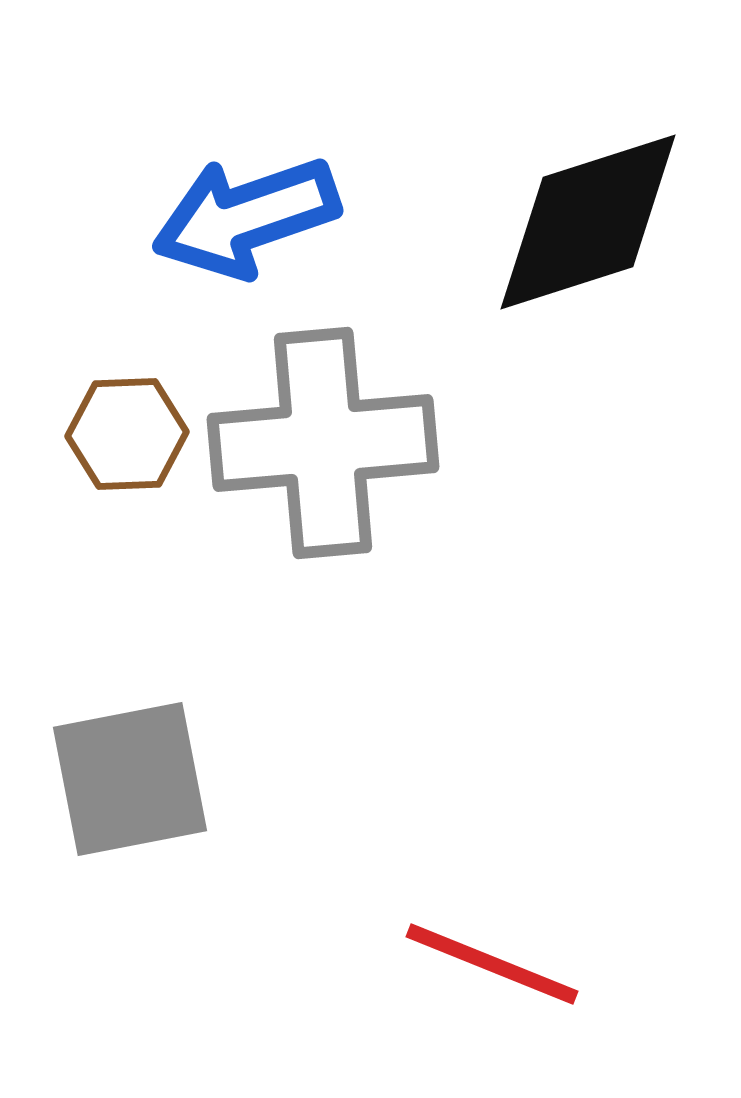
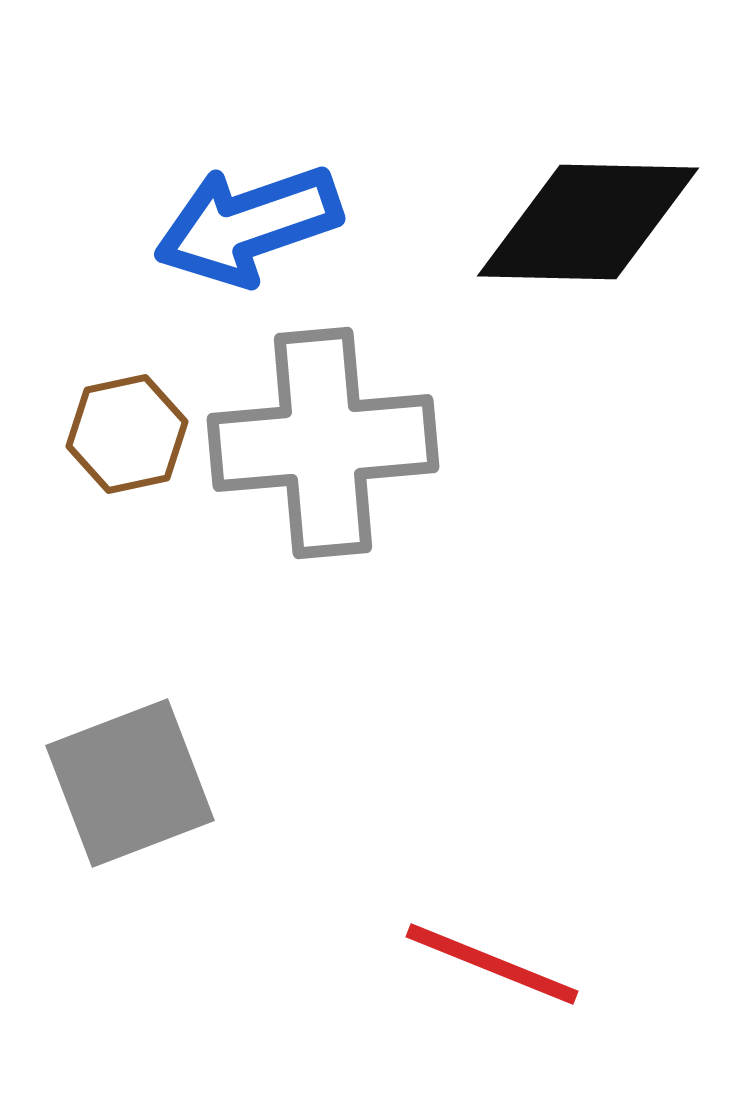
blue arrow: moved 2 px right, 8 px down
black diamond: rotated 19 degrees clockwise
brown hexagon: rotated 10 degrees counterclockwise
gray square: moved 4 px down; rotated 10 degrees counterclockwise
